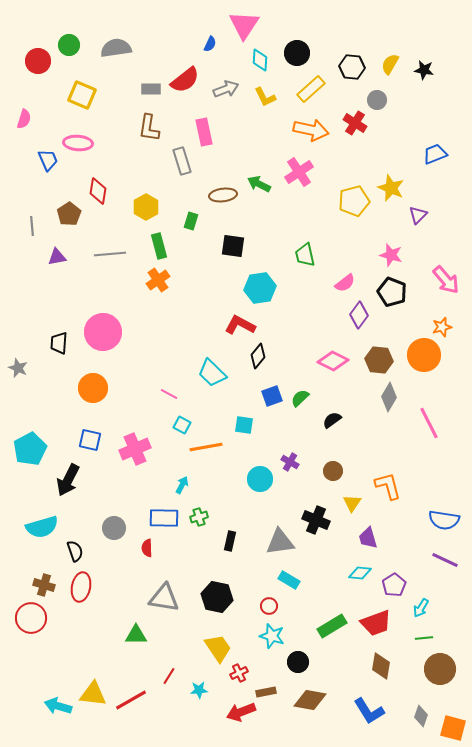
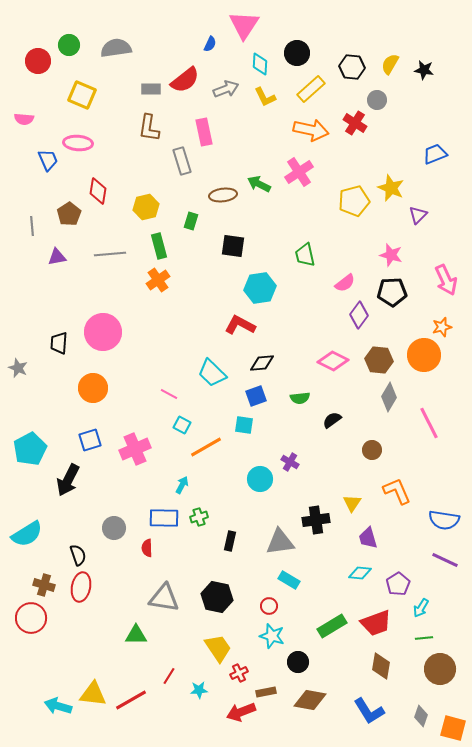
cyan diamond at (260, 60): moved 4 px down
pink semicircle at (24, 119): rotated 78 degrees clockwise
yellow hexagon at (146, 207): rotated 15 degrees clockwise
pink arrow at (446, 280): rotated 16 degrees clockwise
black pentagon at (392, 292): rotated 24 degrees counterclockwise
black diamond at (258, 356): moved 4 px right, 7 px down; rotated 45 degrees clockwise
blue square at (272, 396): moved 16 px left
green semicircle at (300, 398): rotated 144 degrees counterclockwise
blue square at (90, 440): rotated 30 degrees counterclockwise
orange line at (206, 447): rotated 20 degrees counterclockwise
brown circle at (333, 471): moved 39 px right, 21 px up
orange L-shape at (388, 486): moved 9 px right, 5 px down; rotated 8 degrees counterclockwise
black cross at (316, 520): rotated 32 degrees counterclockwise
cyan semicircle at (42, 527): moved 15 px left, 7 px down; rotated 16 degrees counterclockwise
black semicircle at (75, 551): moved 3 px right, 4 px down
purple pentagon at (394, 585): moved 4 px right, 1 px up
